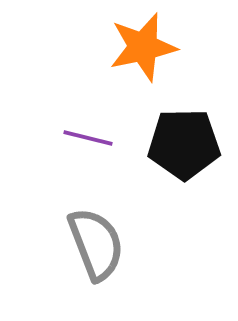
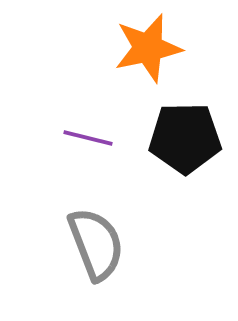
orange star: moved 5 px right, 1 px down
black pentagon: moved 1 px right, 6 px up
